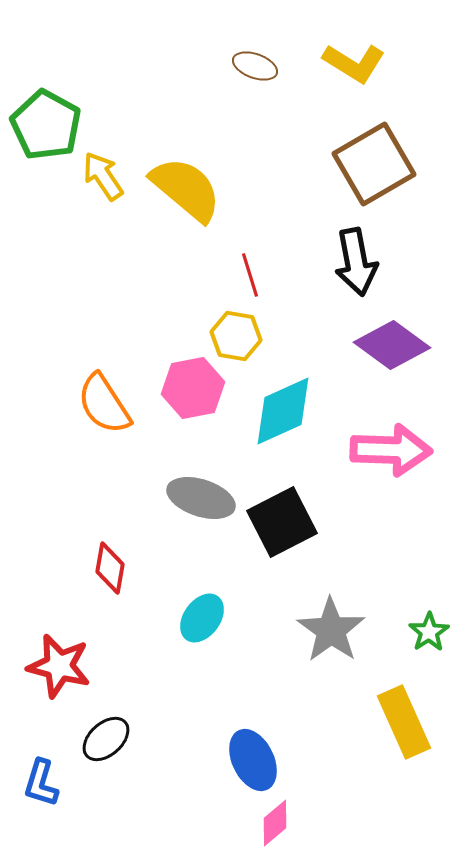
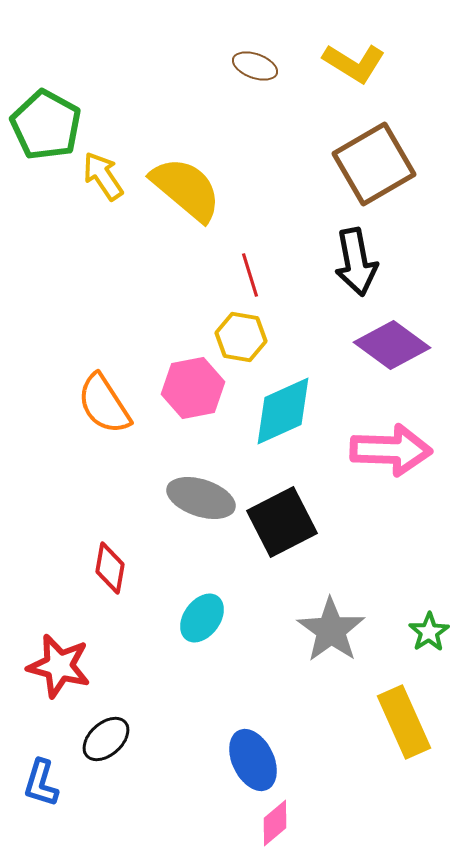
yellow hexagon: moved 5 px right, 1 px down
